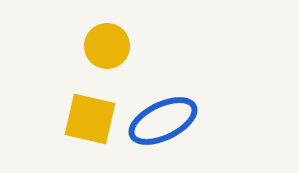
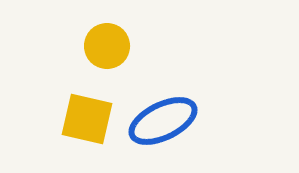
yellow square: moved 3 px left
